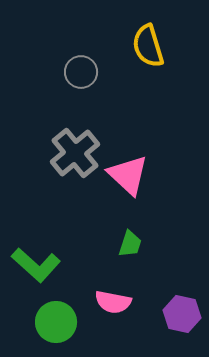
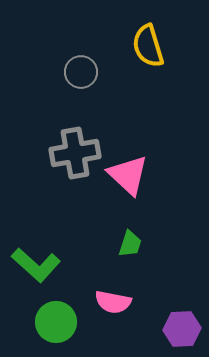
gray cross: rotated 30 degrees clockwise
purple hexagon: moved 15 px down; rotated 15 degrees counterclockwise
